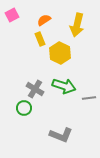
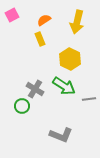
yellow arrow: moved 3 px up
yellow hexagon: moved 10 px right, 6 px down
green arrow: rotated 15 degrees clockwise
gray line: moved 1 px down
green circle: moved 2 px left, 2 px up
